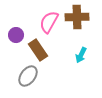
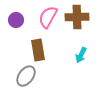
pink semicircle: moved 1 px left, 5 px up
purple circle: moved 15 px up
brown rectangle: rotated 25 degrees clockwise
gray ellipse: moved 2 px left
